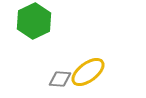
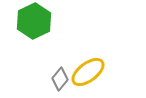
gray diamond: rotated 55 degrees counterclockwise
